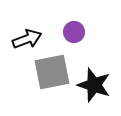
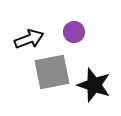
black arrow: moved 2 px right
